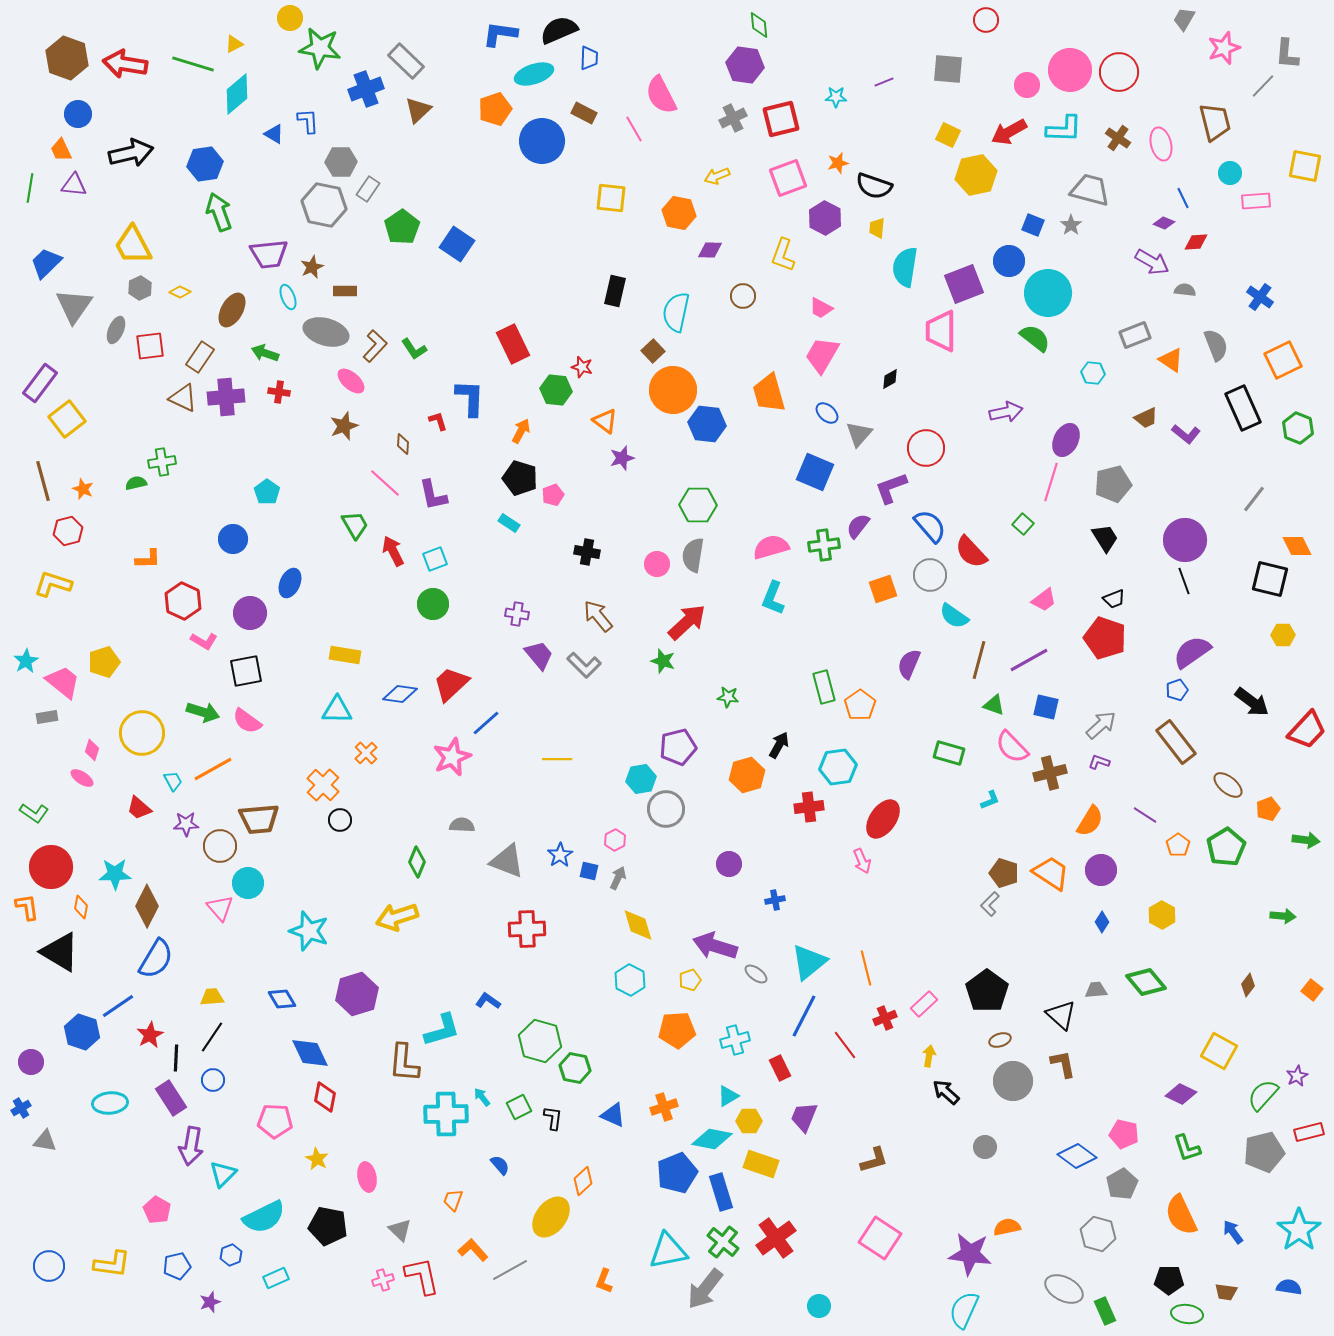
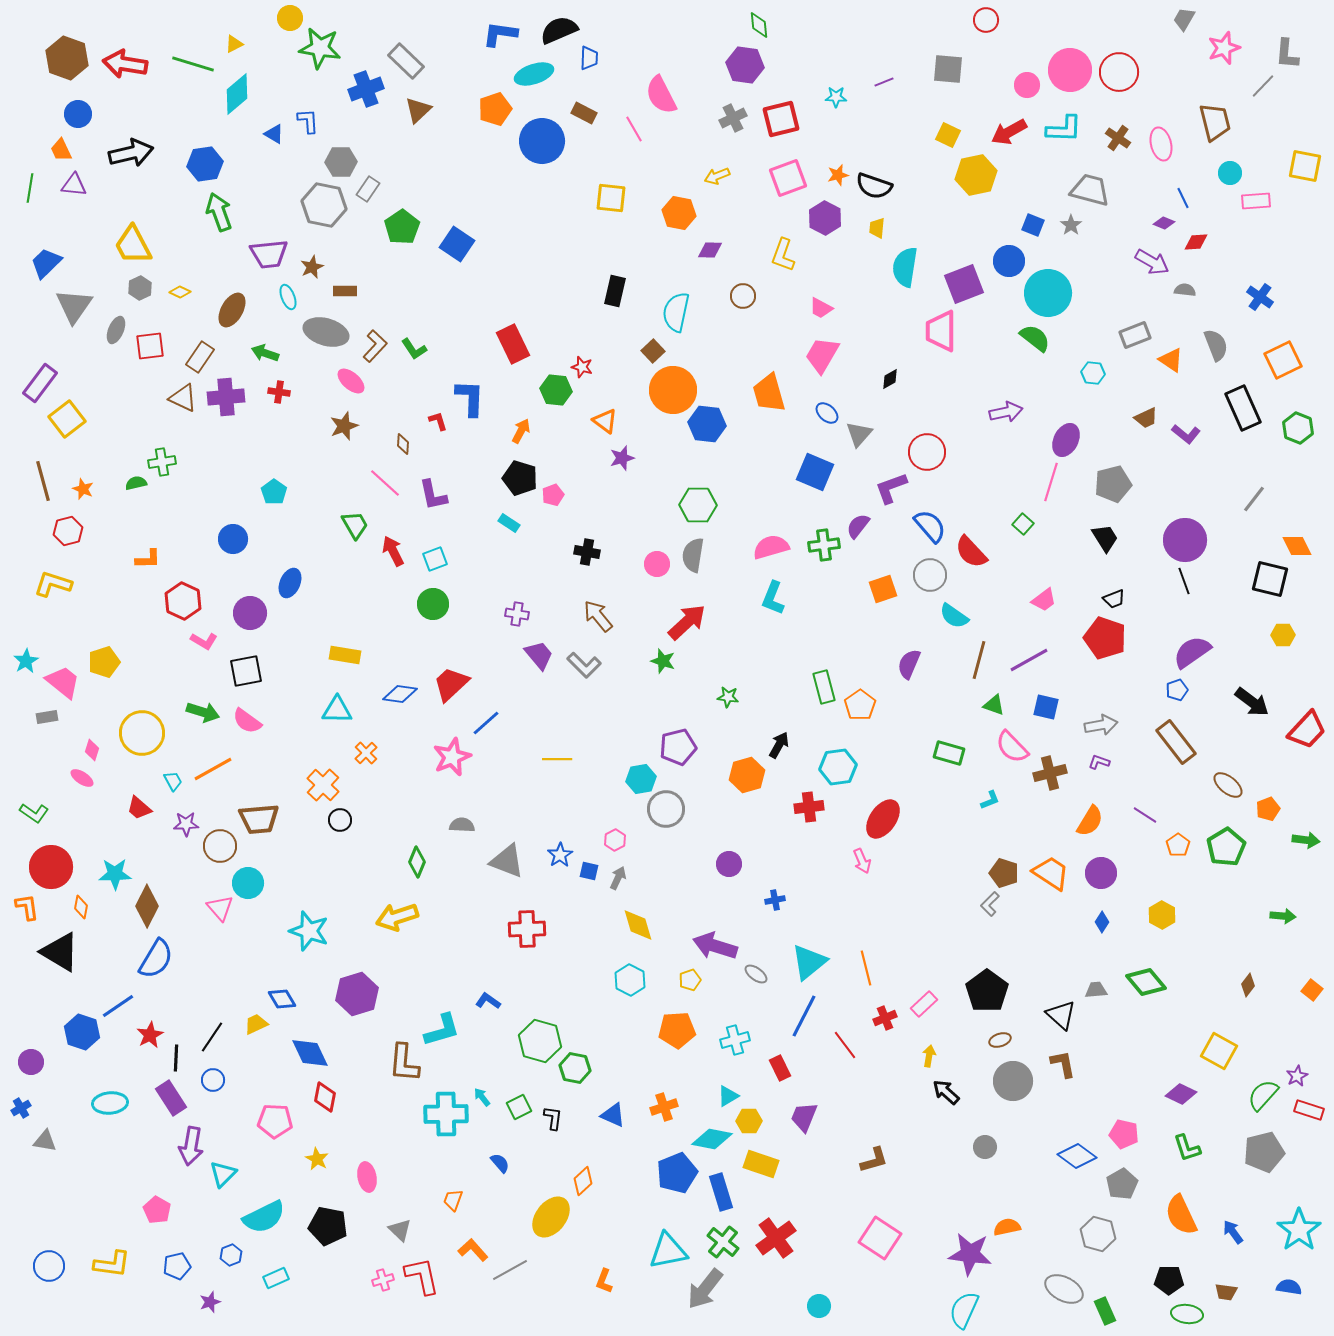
orange star at (838, 163): moved 12 px down
red circle at (926, 448): moved 1 px right, 4 px down
cyan pentagon at (267, 492): moved 7 px right
gray arrow at (1101, 725): rotated 32 degrees clockwise
purple circle at (1101, 870): moved 3 px down
yellow trapezoid at (212, 997): moved 44 px right, 27 px down; rotated 20 degrees counterclockwise
red rectangle at (1309, 1132): moved 22 px up; rotated 32 degrees clockwise
blue semicircle at (500, 1165): moved 2 px up
